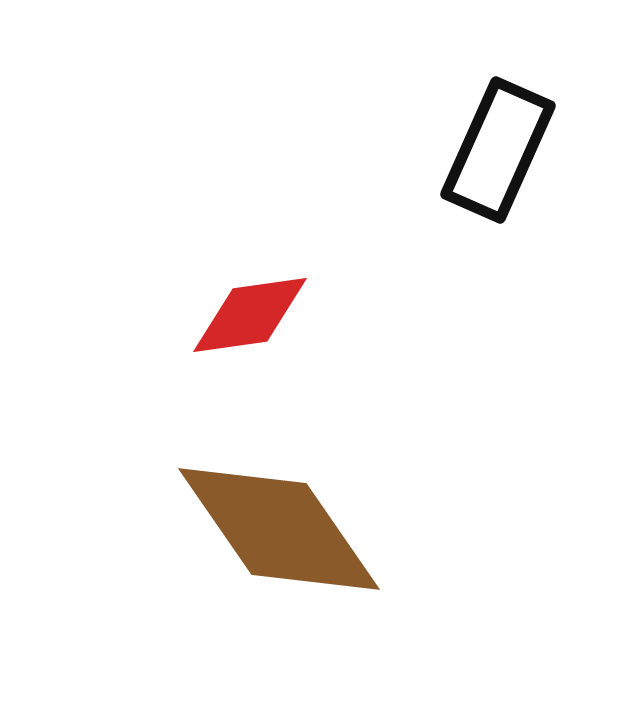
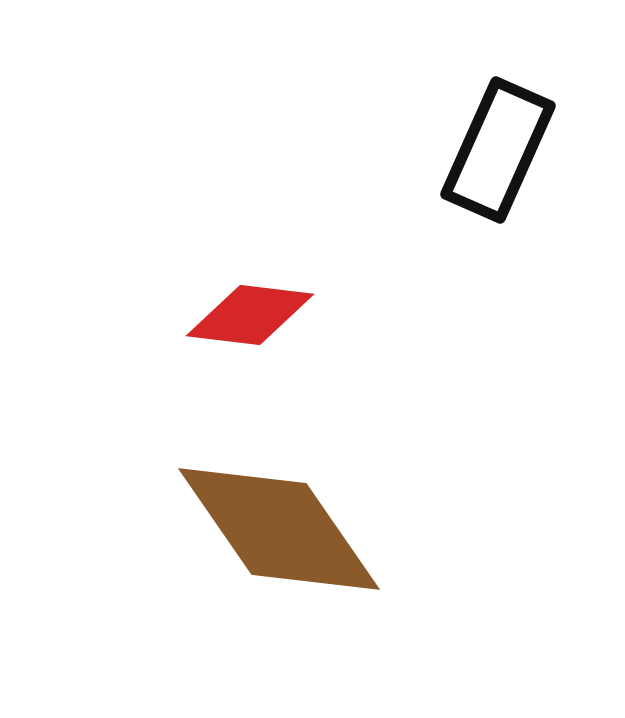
red diamond: rotated 15 degrees clockwise
